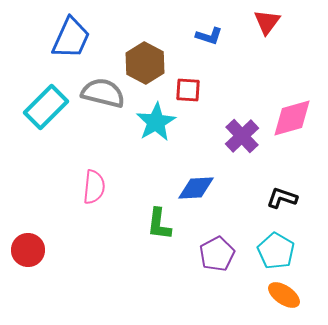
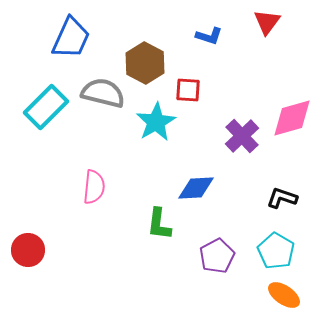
purple pentagon: moved 2 px down
